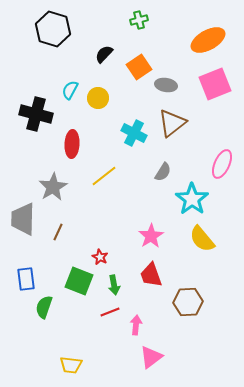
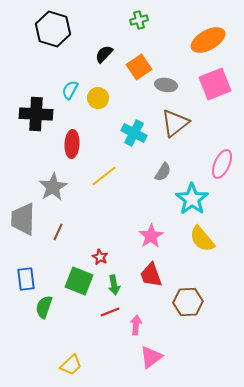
black cross: rotated 12 degrees counterclockwise
brown triangle: moved 3 px right
yellow trapezoid: rotated 50 degrees counterclockwise
